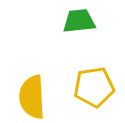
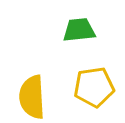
green trapezoid: moved 9 px down
